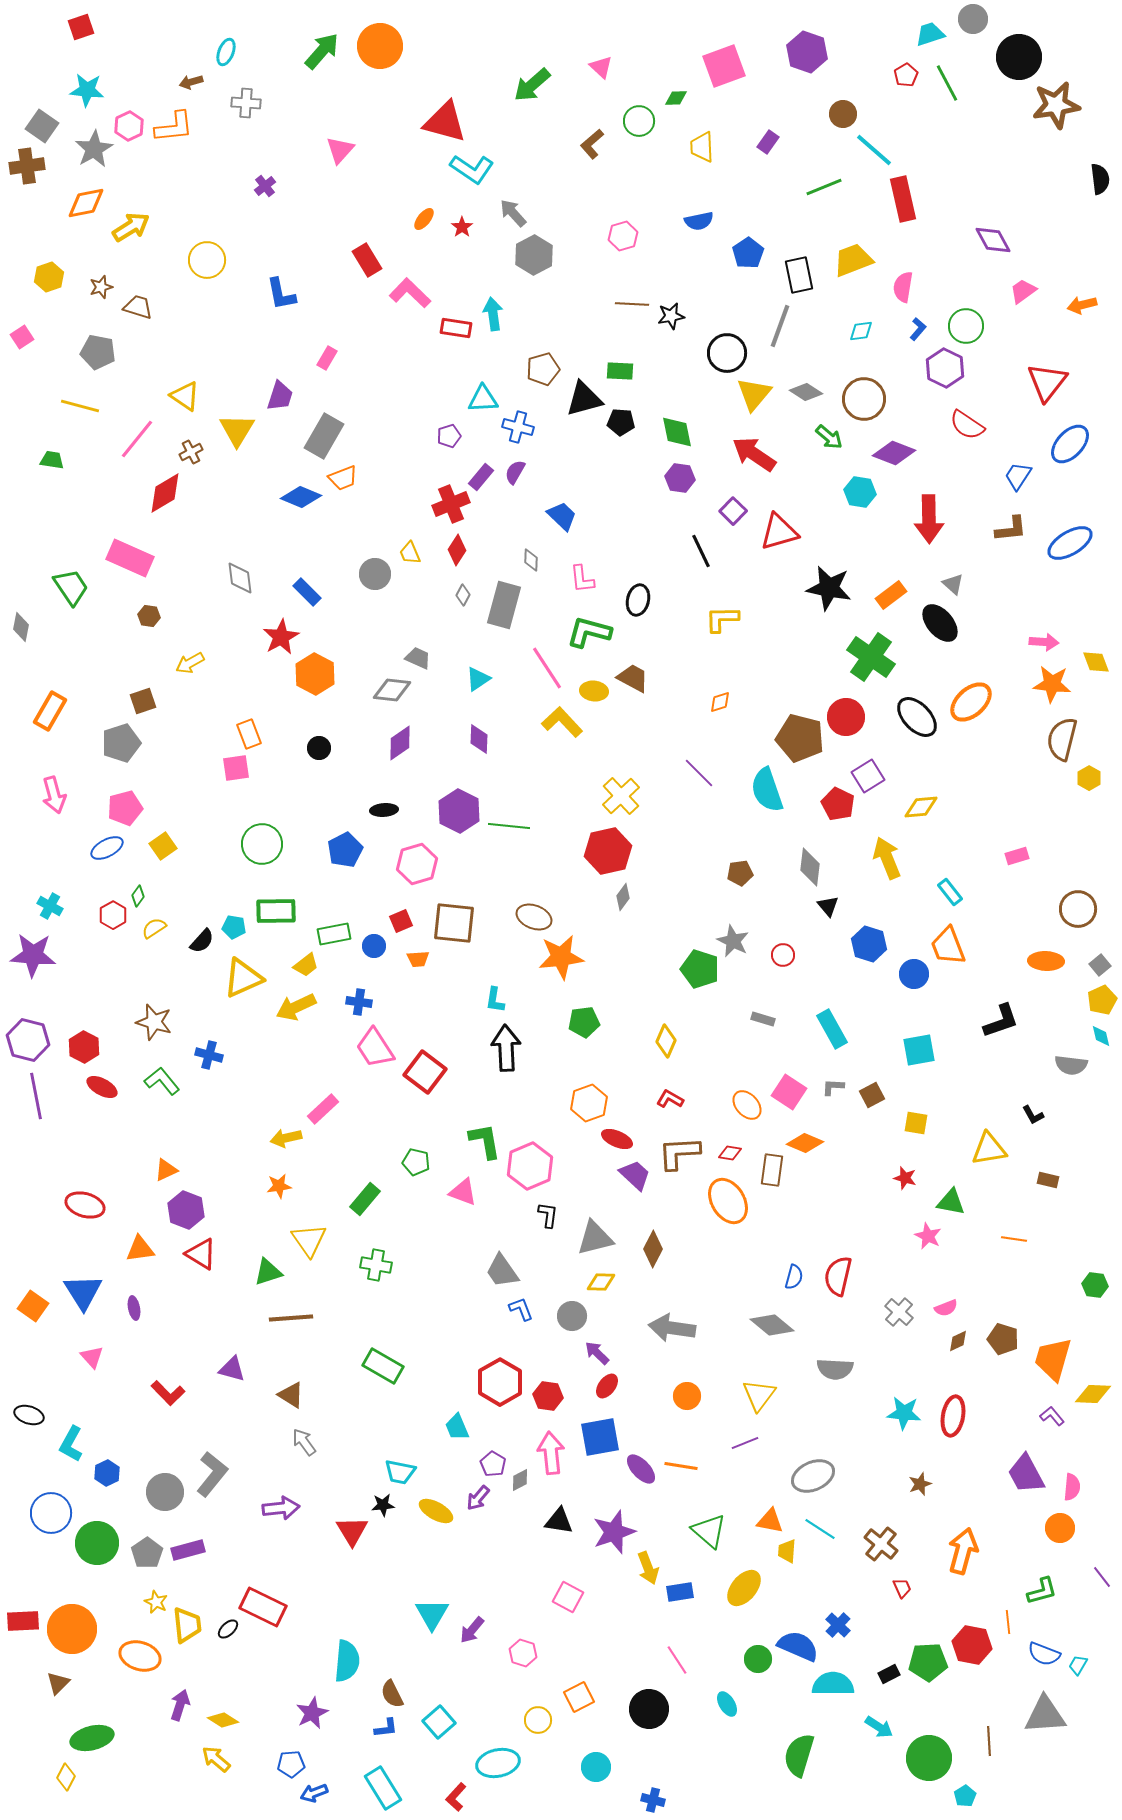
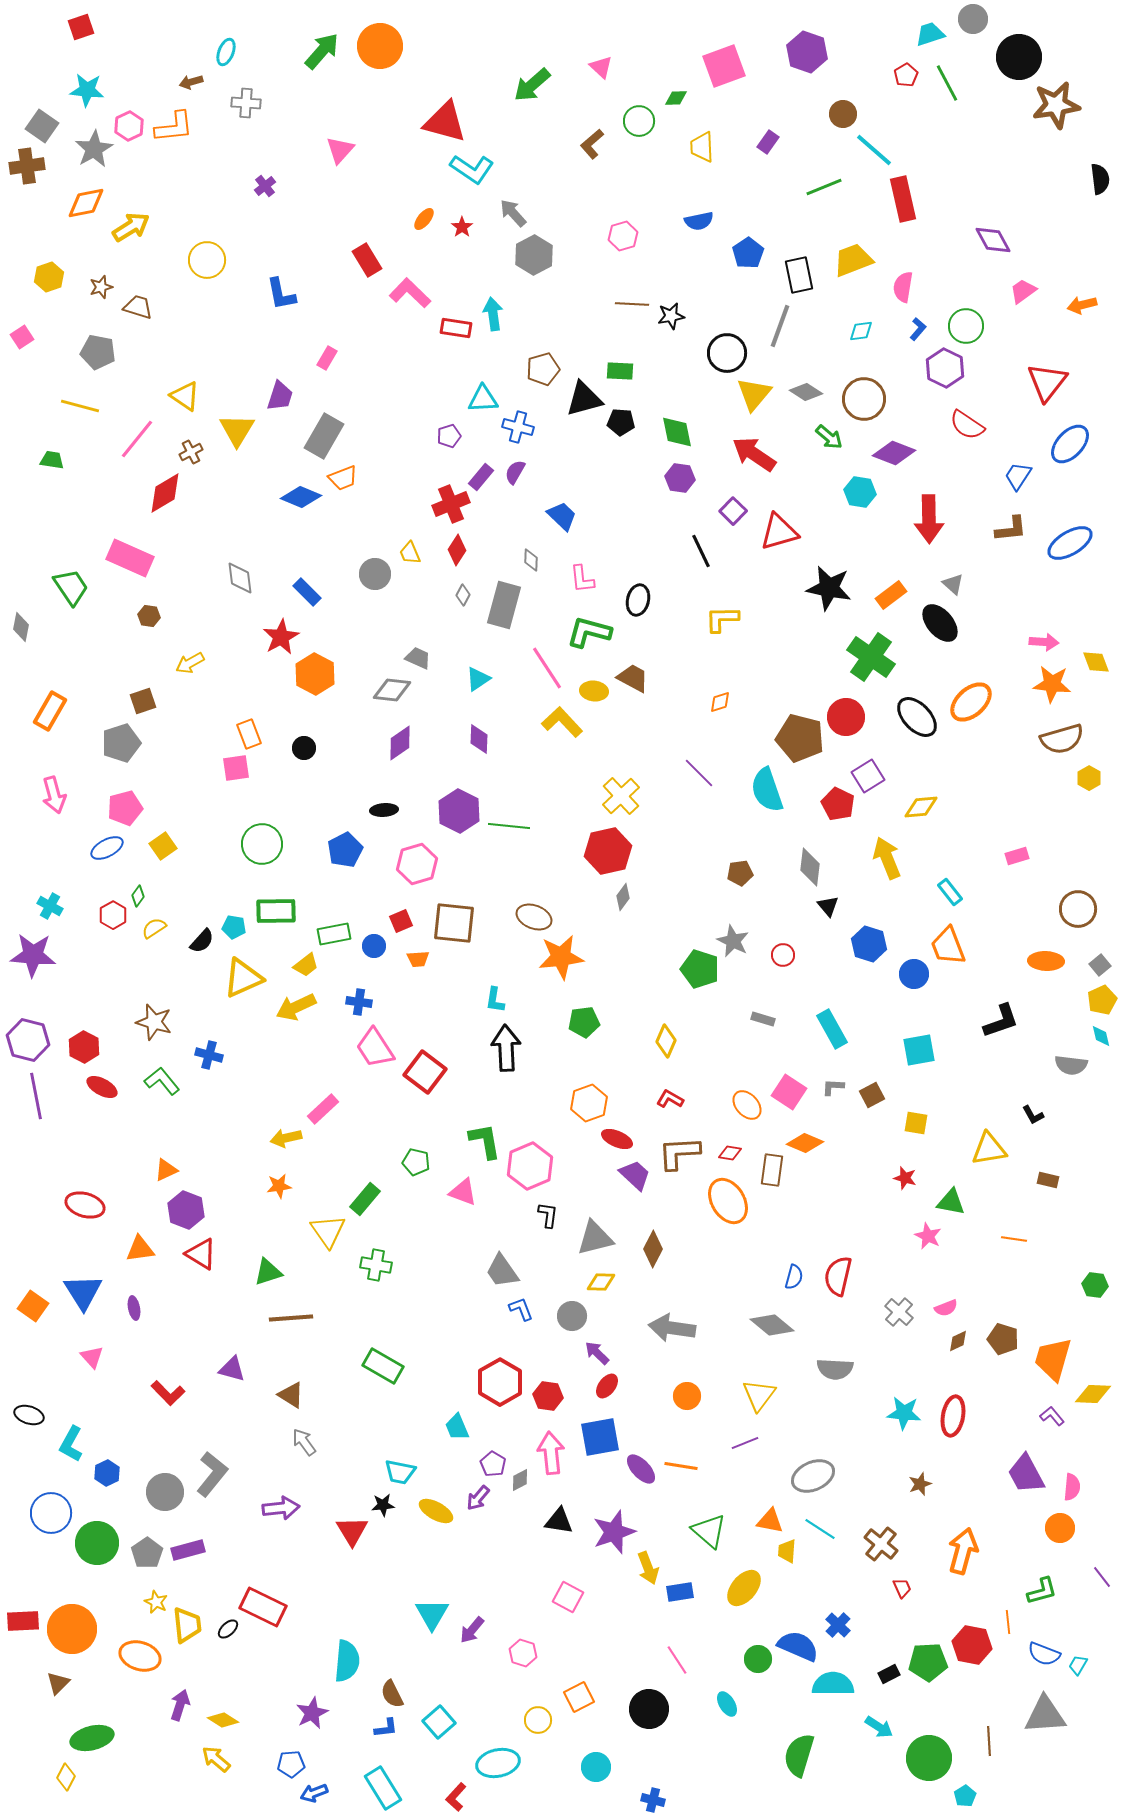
brown semicircle at (1062, 739): rotated 120 degrees counterclockwise
black circle at (319, 748): moved 15 px left
yellow triangle at (309, 1240): moved 19 px right, 9 px up
